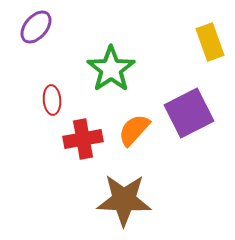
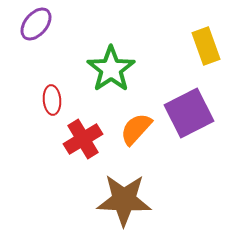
purple ellipse: moved 3 px up
yellow rectangle: moved 4 px left, 4 px down
orange semicircle: moved 2 px right, 1 px up
red cross: rotated 21 degrees counterclockwise
